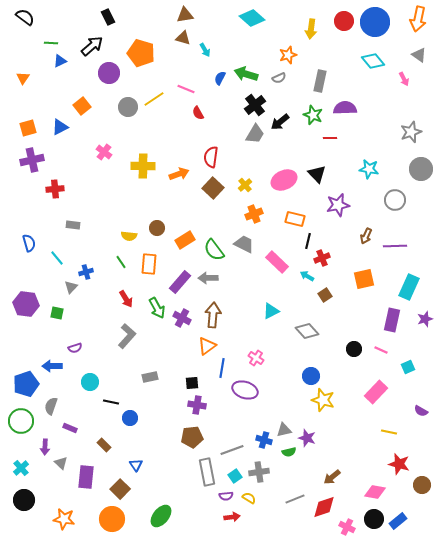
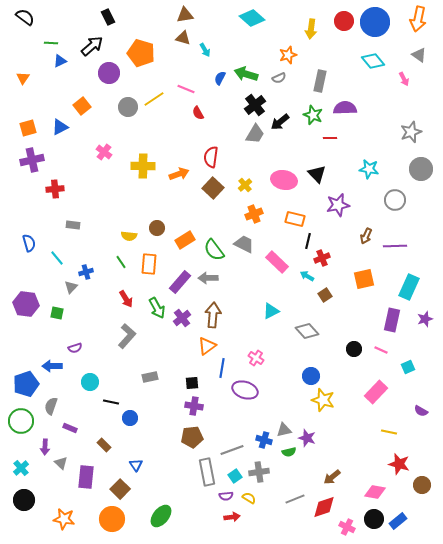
pink ellipse at (284, 180): rotated 35 degrees clockwise
purple cross at (182, 318): rotated 24 degrees clockwise
purple cross at (197, 405): moved 3 px left, 1 px down
